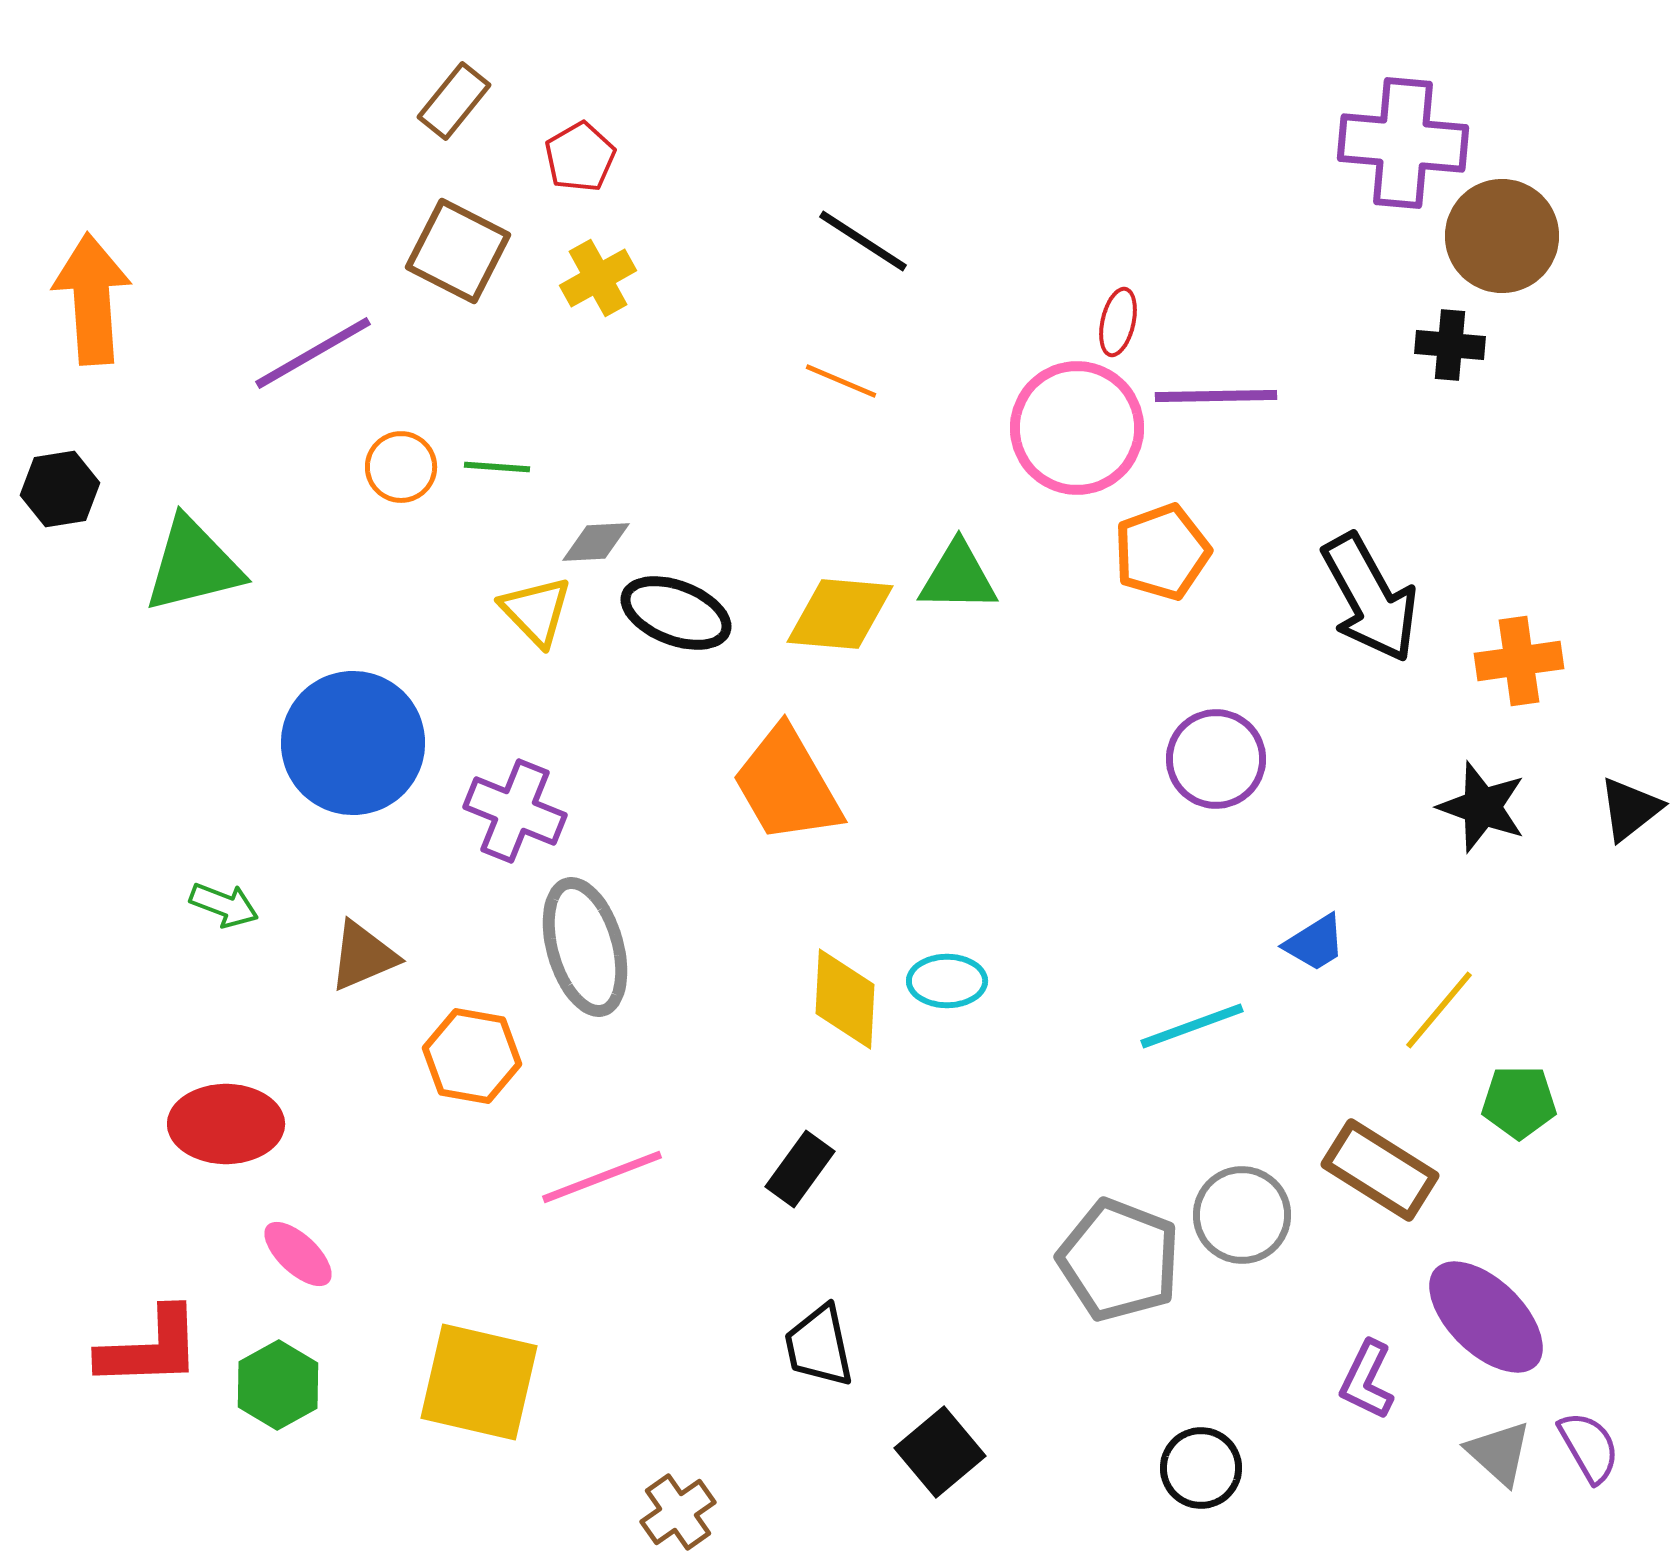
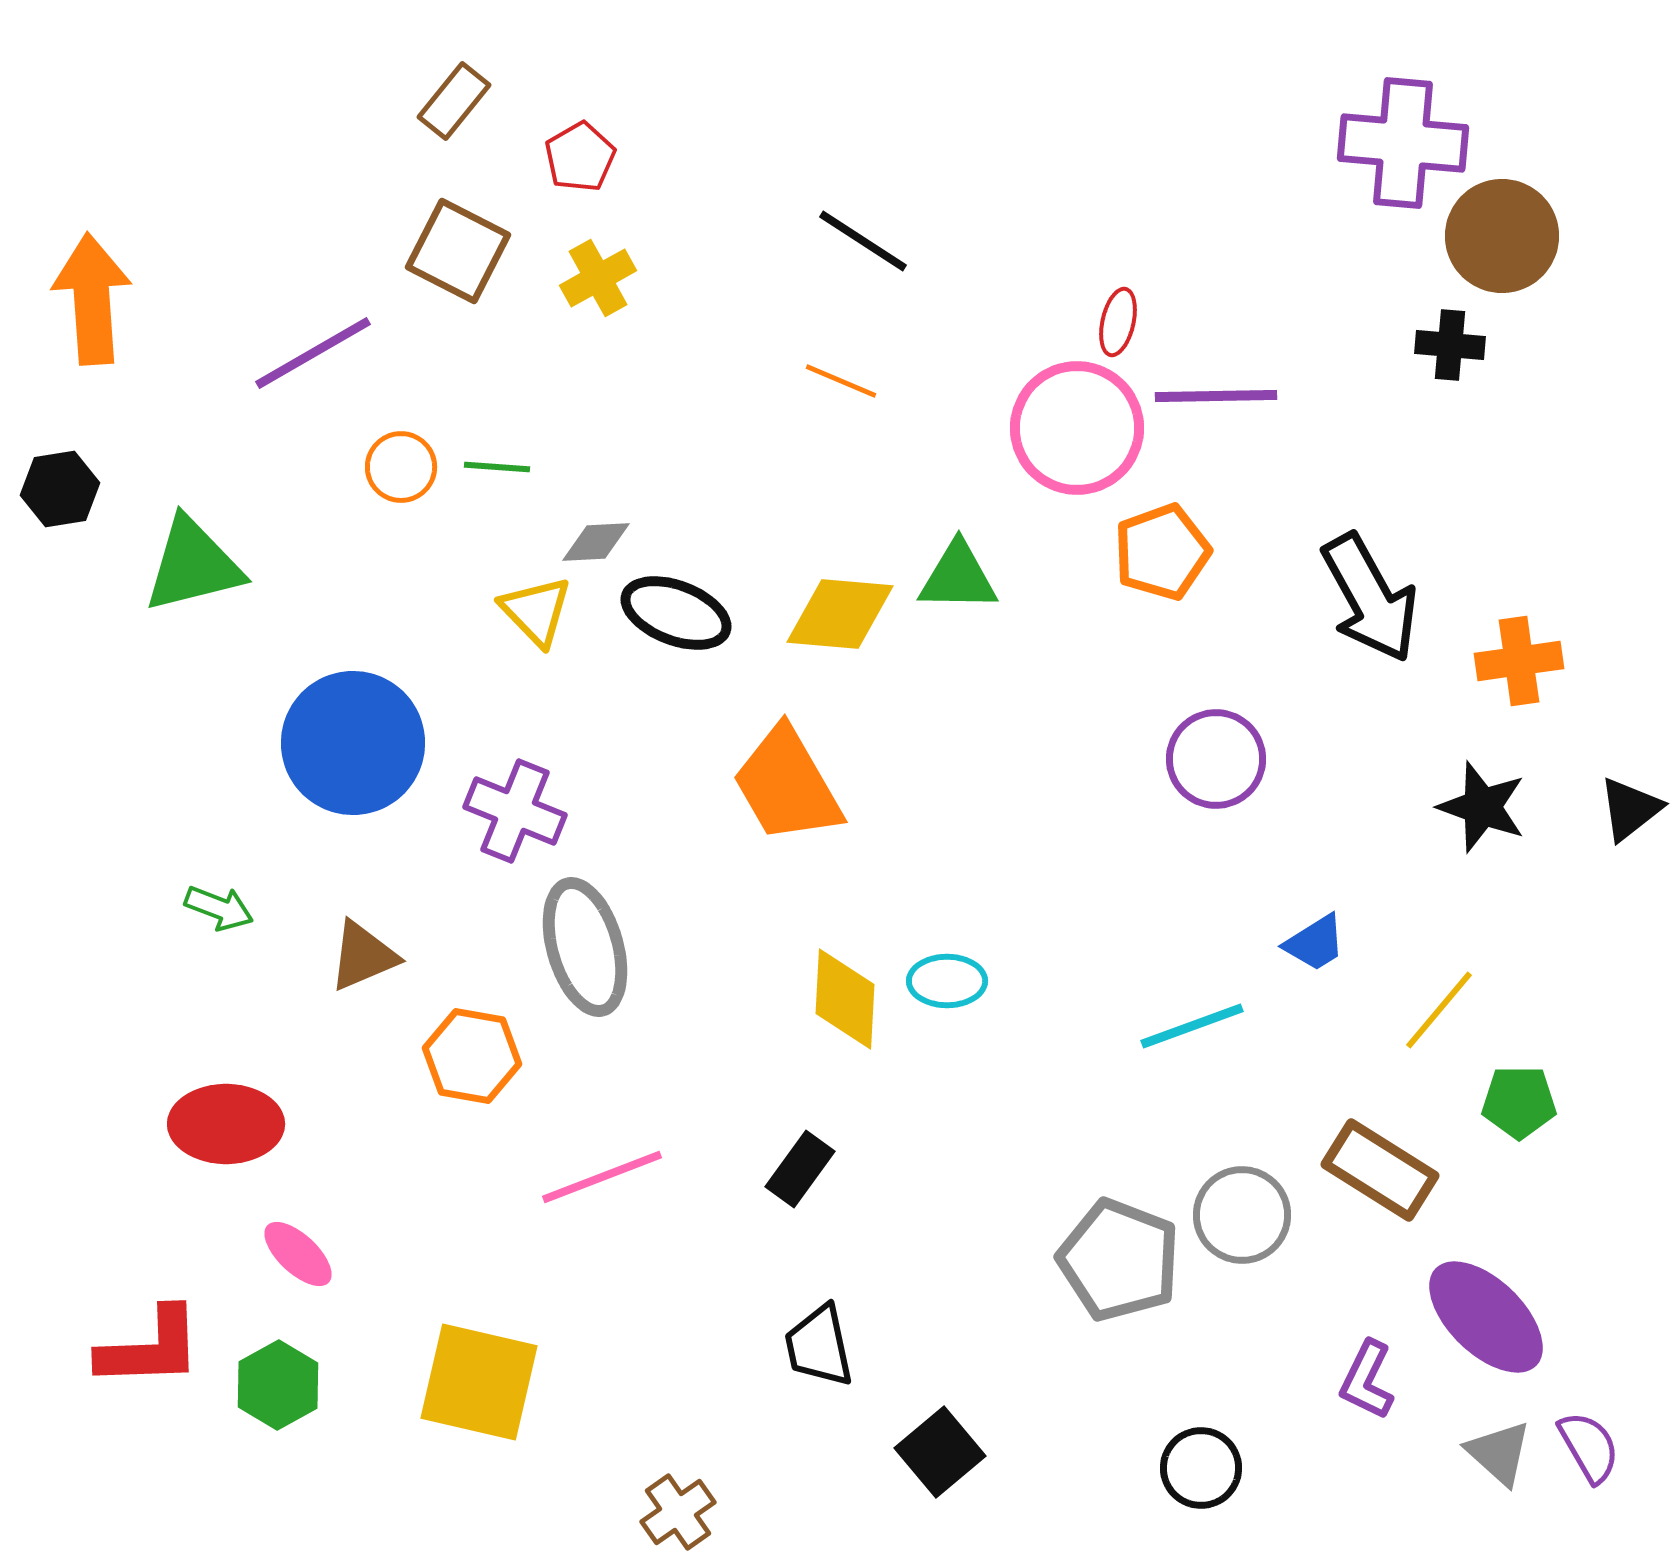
green arrow at (224, 905): moved 5 px left, 3 px down
